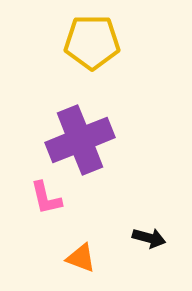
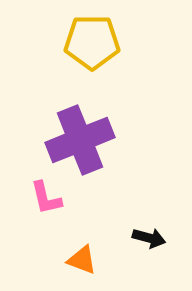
orange triangle: moved 1 px right, 2 px down
